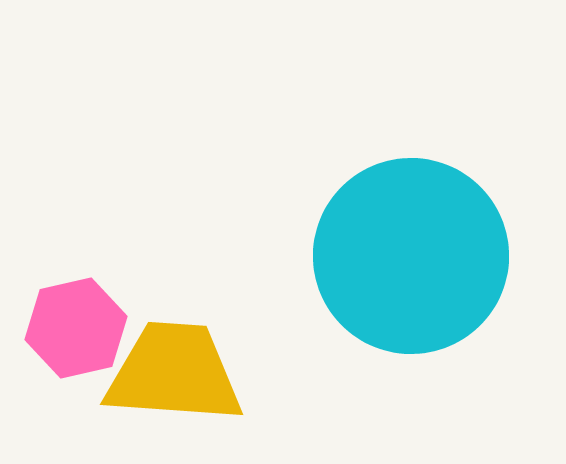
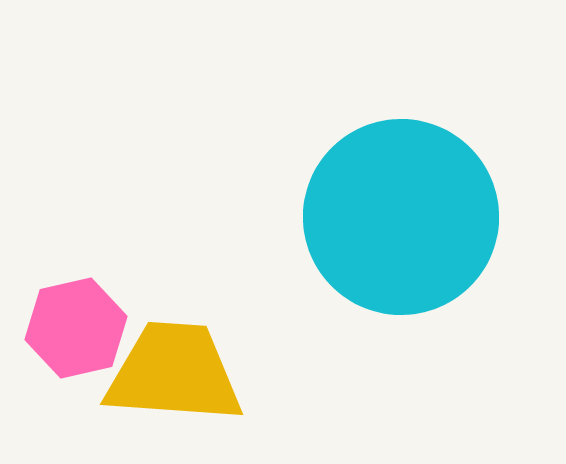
cyan circle: moved 10 px left, 39 px up
